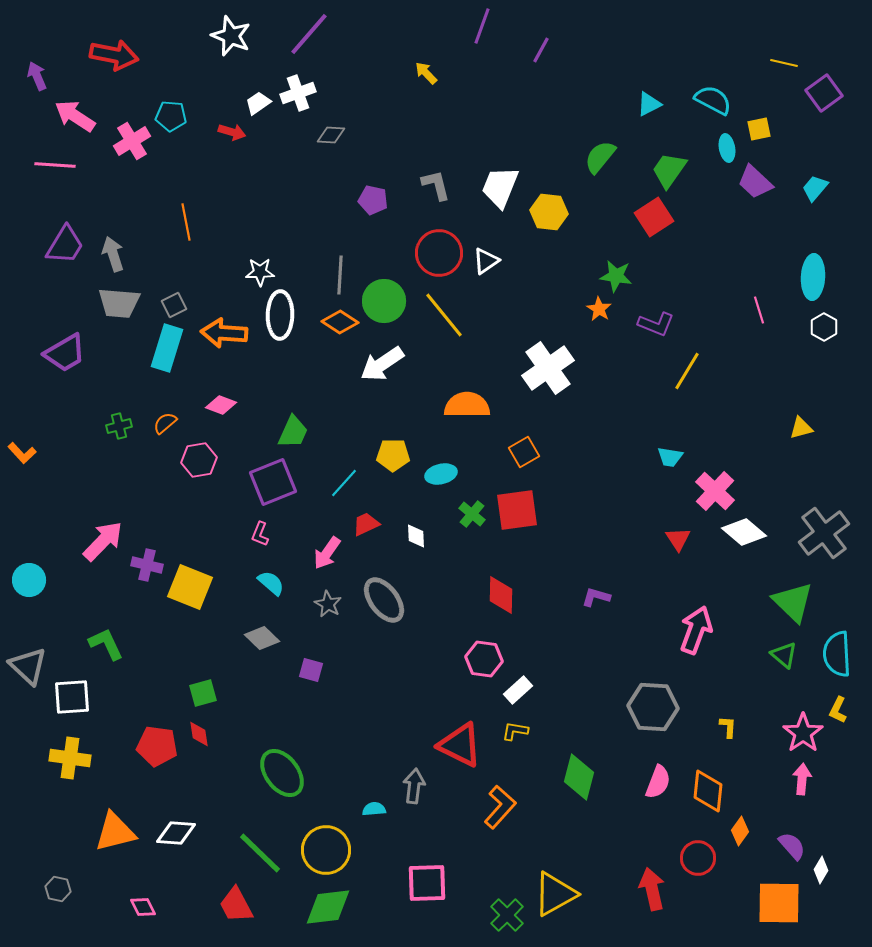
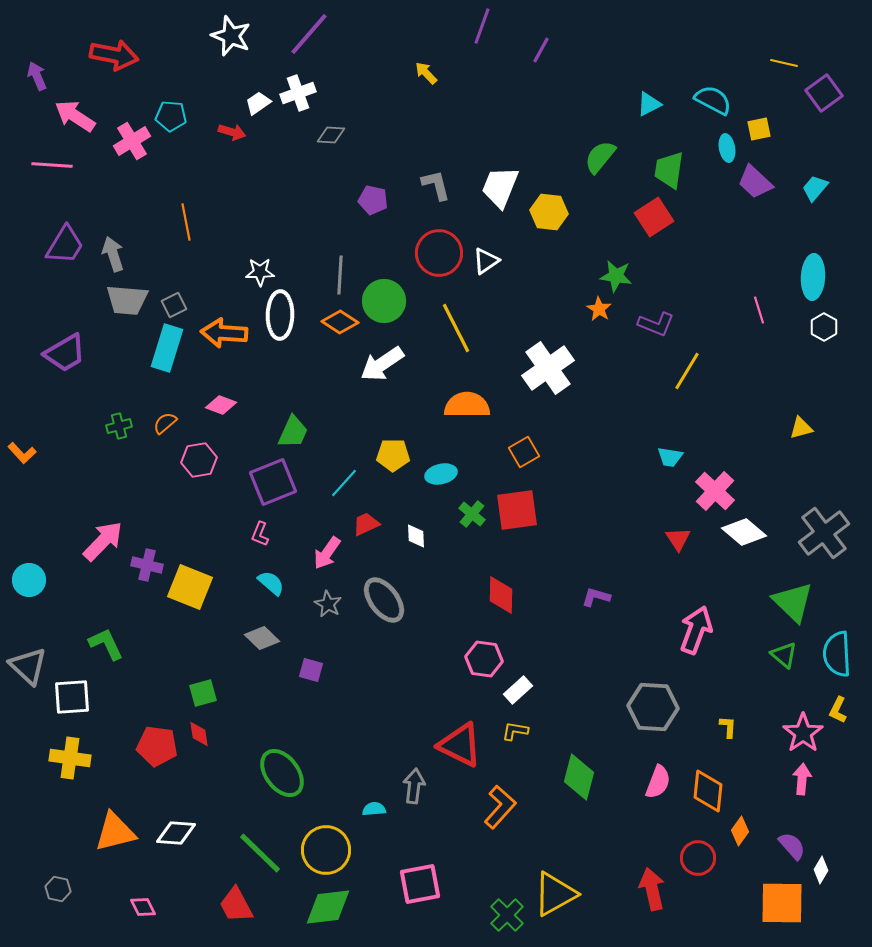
pink line at (55, 165): moved 3 px left
green trapezoid at (669, 170): rotated 27 degrees counterclockwise
gray trapezoid at (119, 303): moved 8 px right, 3 px up
yellow line at (444, 315): moved 12 px right, 13 px down; rotated 12 degrees clockwise
pink square at (427, 883): moved 7 px left, 1 px down; rotated 9 degrees counterclockwise
orange square at (779, 903): moved 3 px right
